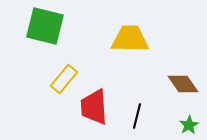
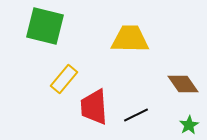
black line: moved 1 px left, 1 px up; rotated 50 degrees clockwise
